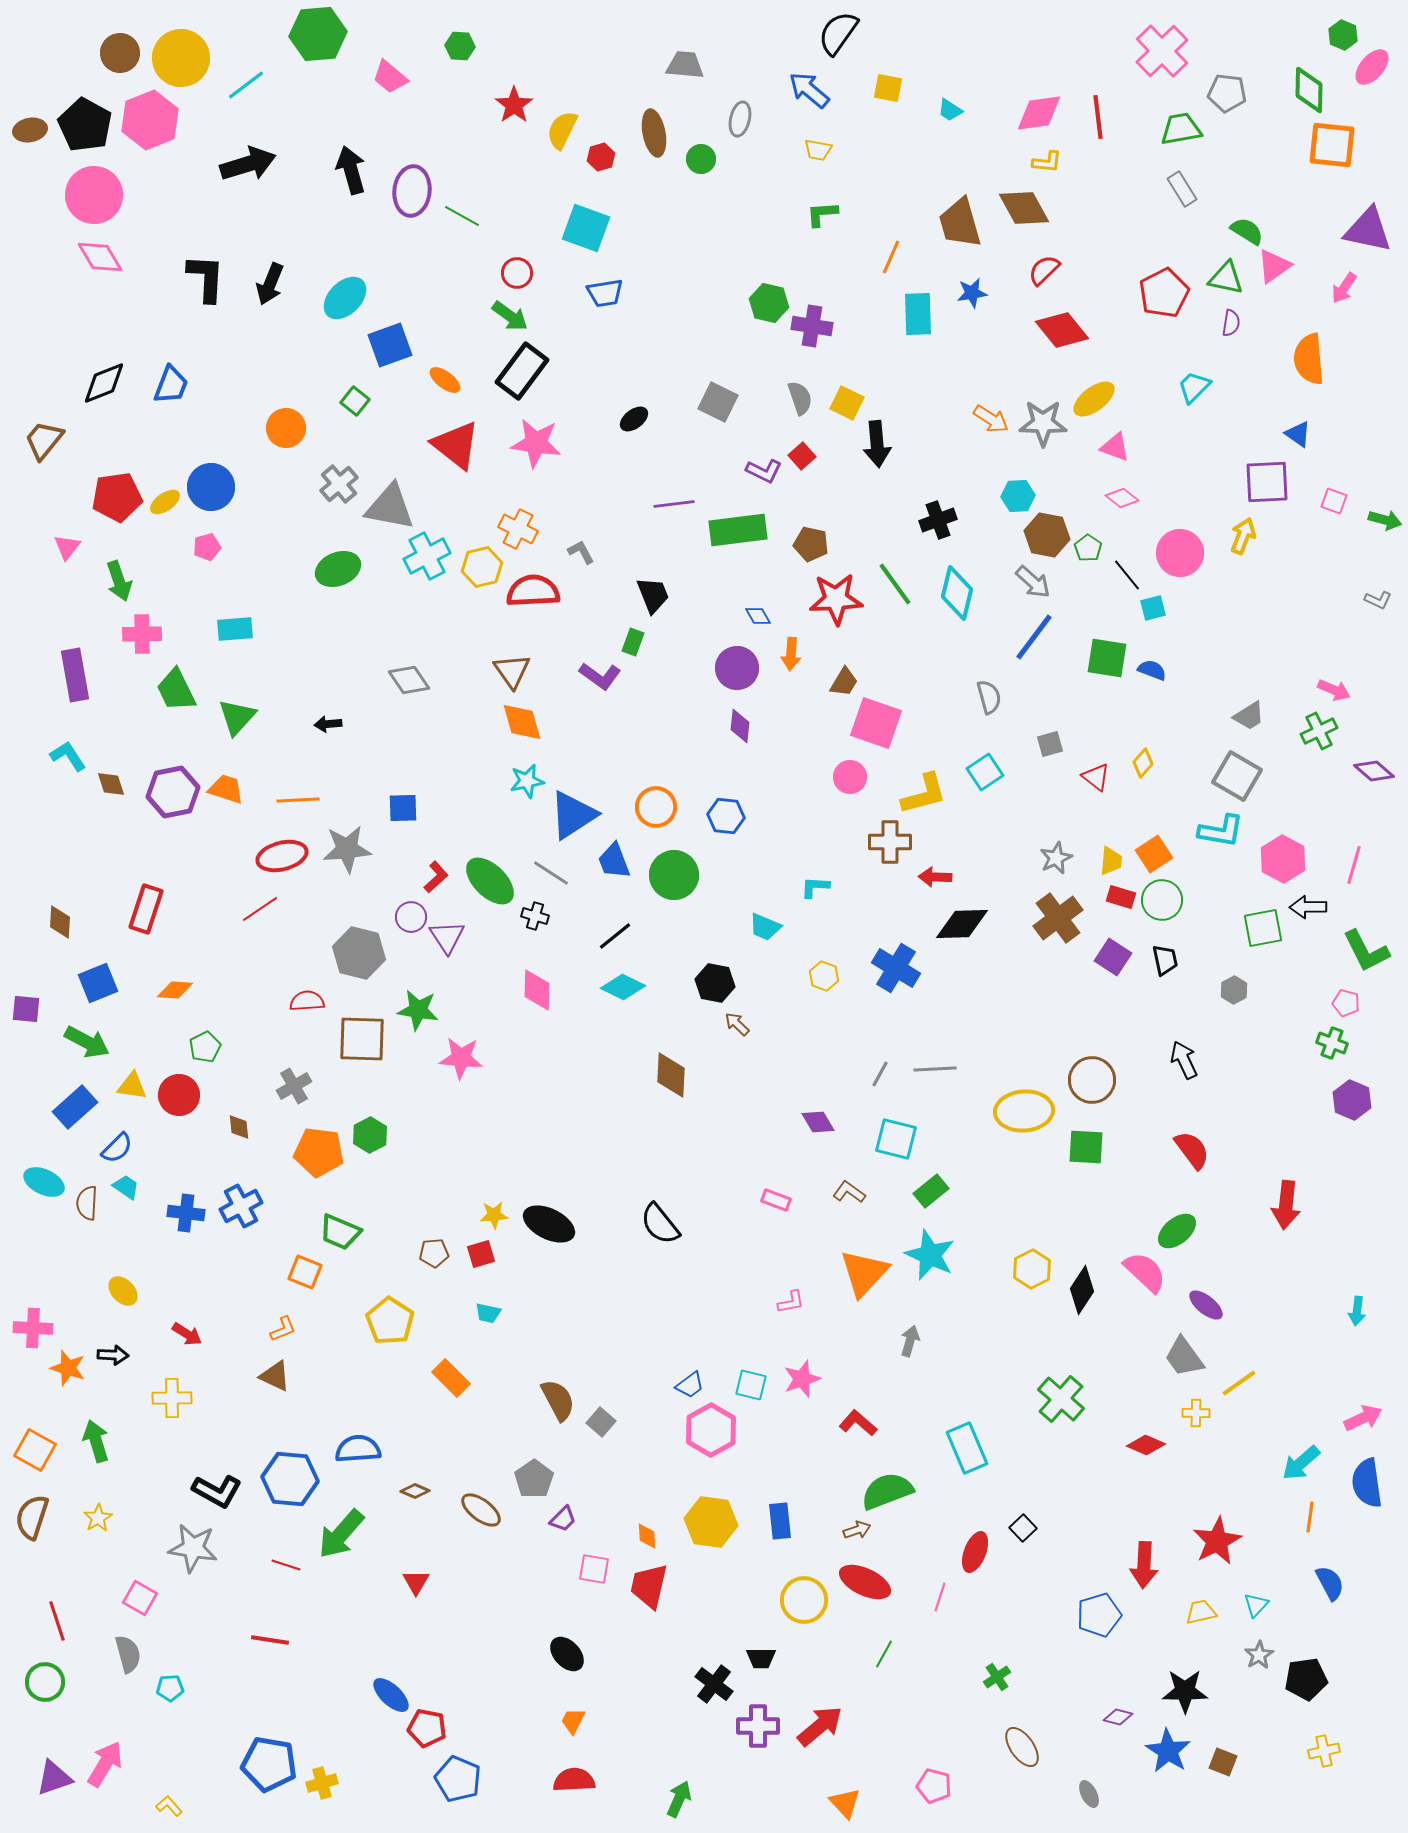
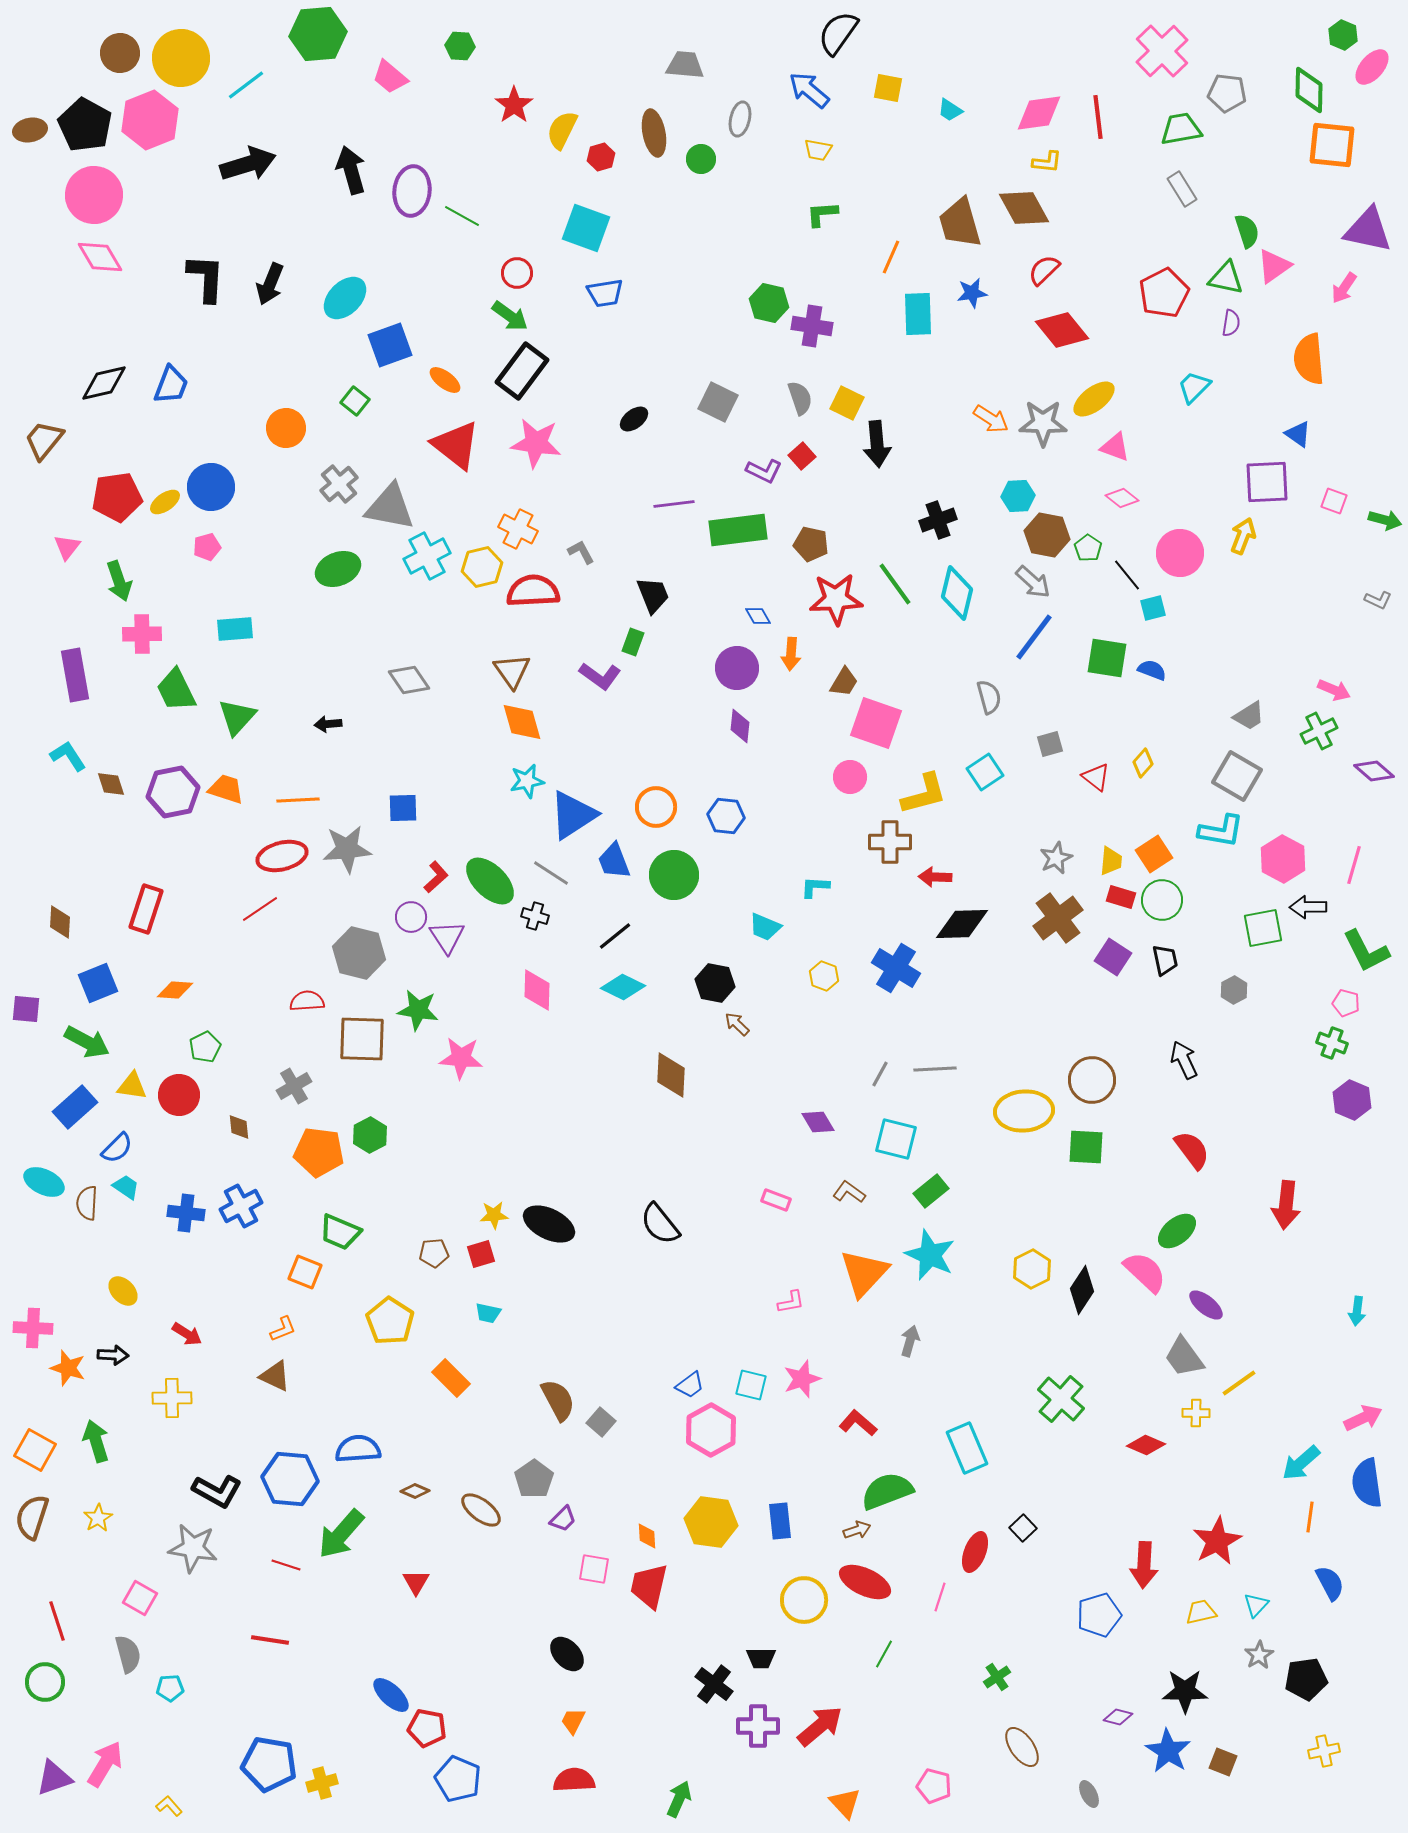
green semicircle at (1247, 231): rotated 40 degrees clockwise
black diamond at (104, 383): rotated 9 degrees clockwise
